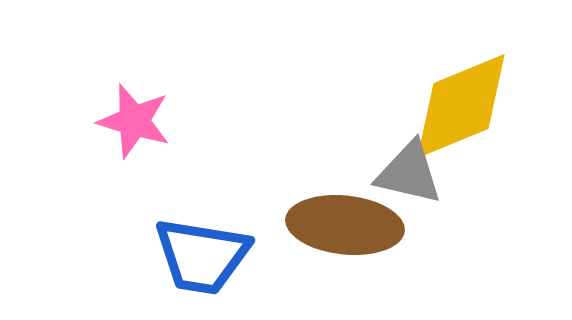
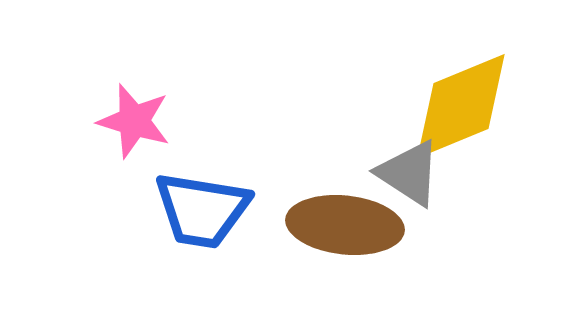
gray triangle: rotated 20 degrees clockwise
blue trapezoid: moved 46 px up
